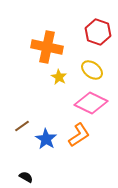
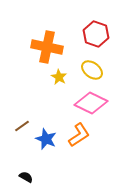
red hexagon: moved 2 px left, 2 px down
blue star: rotated 10 degrees counterclockwise
